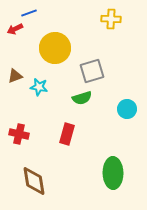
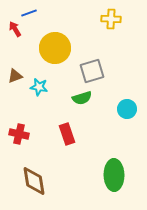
red arrow: rotated 84 degrees clockwise
red rectangle: rotated 35 degrees counterclockwise
green ellipse: moved 1 px right, 2 px down
